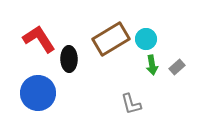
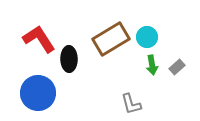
cyan circle: moved 1 px right, 2 px up
